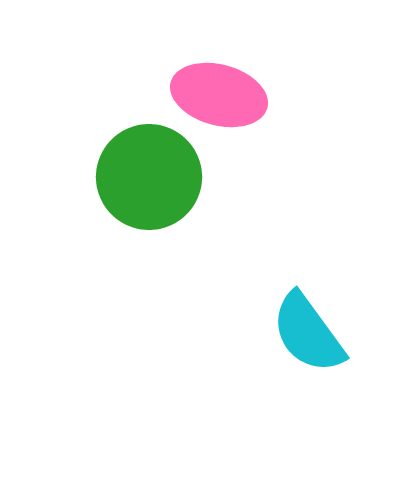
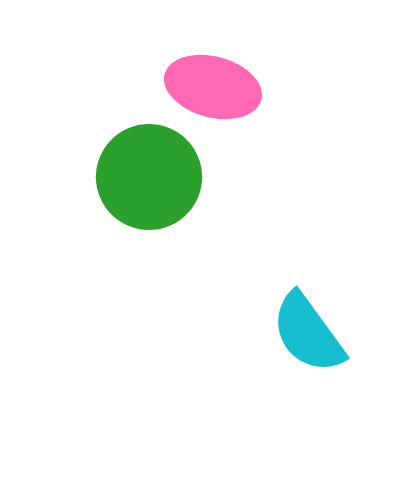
pink ellipse: moved 6 px left, 8 px up
